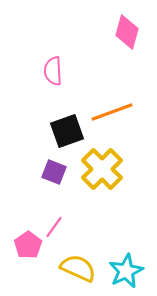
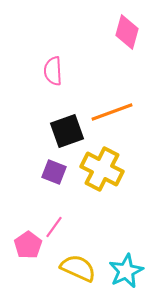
yellow cross: rotated 18 degrees counterclockwise
